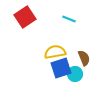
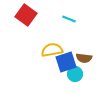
red square: moved 1 px right, 2 px up; rotated 20 degrees counterclockwise
yellow semicircle: moved 3 px left, 2 px up
brown semicircle: rotated 119 degrees clockwise
blue square: moved 5 px right, 6 px up
